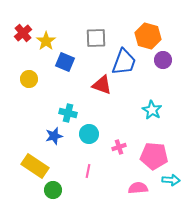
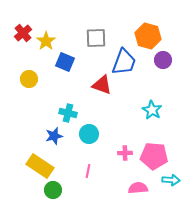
pink cross: moved 6 px right, 6 px down; rotated 16 degrees clockwise
yellow rectangle: moved 5 px right
